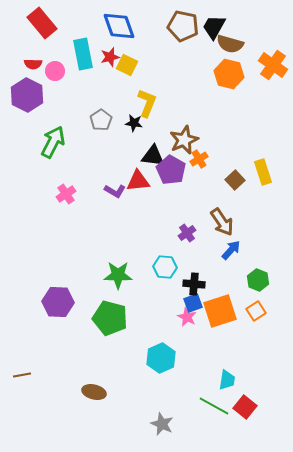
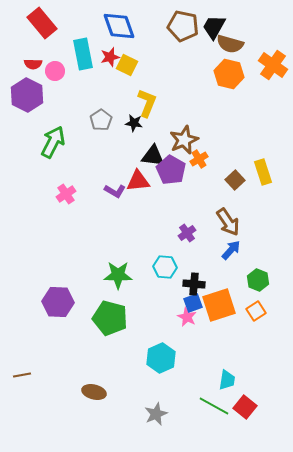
brown arrow at (222, 222): moved 6 px right
orange square at (220, 311): moved 1 px left, 6 px up
gray star at (162, 424): moved 6 px left, 10 px up; rotated 25 degrees clockwise
